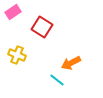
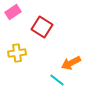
yellow cross: moved 2 px up; rotated 30 degrees counterclockwise
